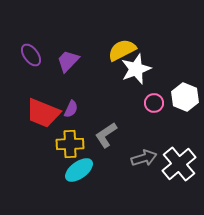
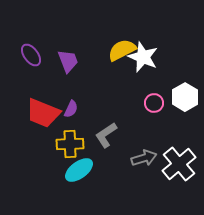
purple trapezoid: rotated 115 degrees clockwise
white star: moved 7 px right, 12 px up; rotated 28 degrees counterclockwise
white hexagon: rotated 8 degrees clockwise
